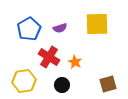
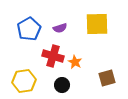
red cross: moved 4 px right, 1 px up; rotated 15 degrees counterclockwise
brown square: moved 1 px left, 6 px up
